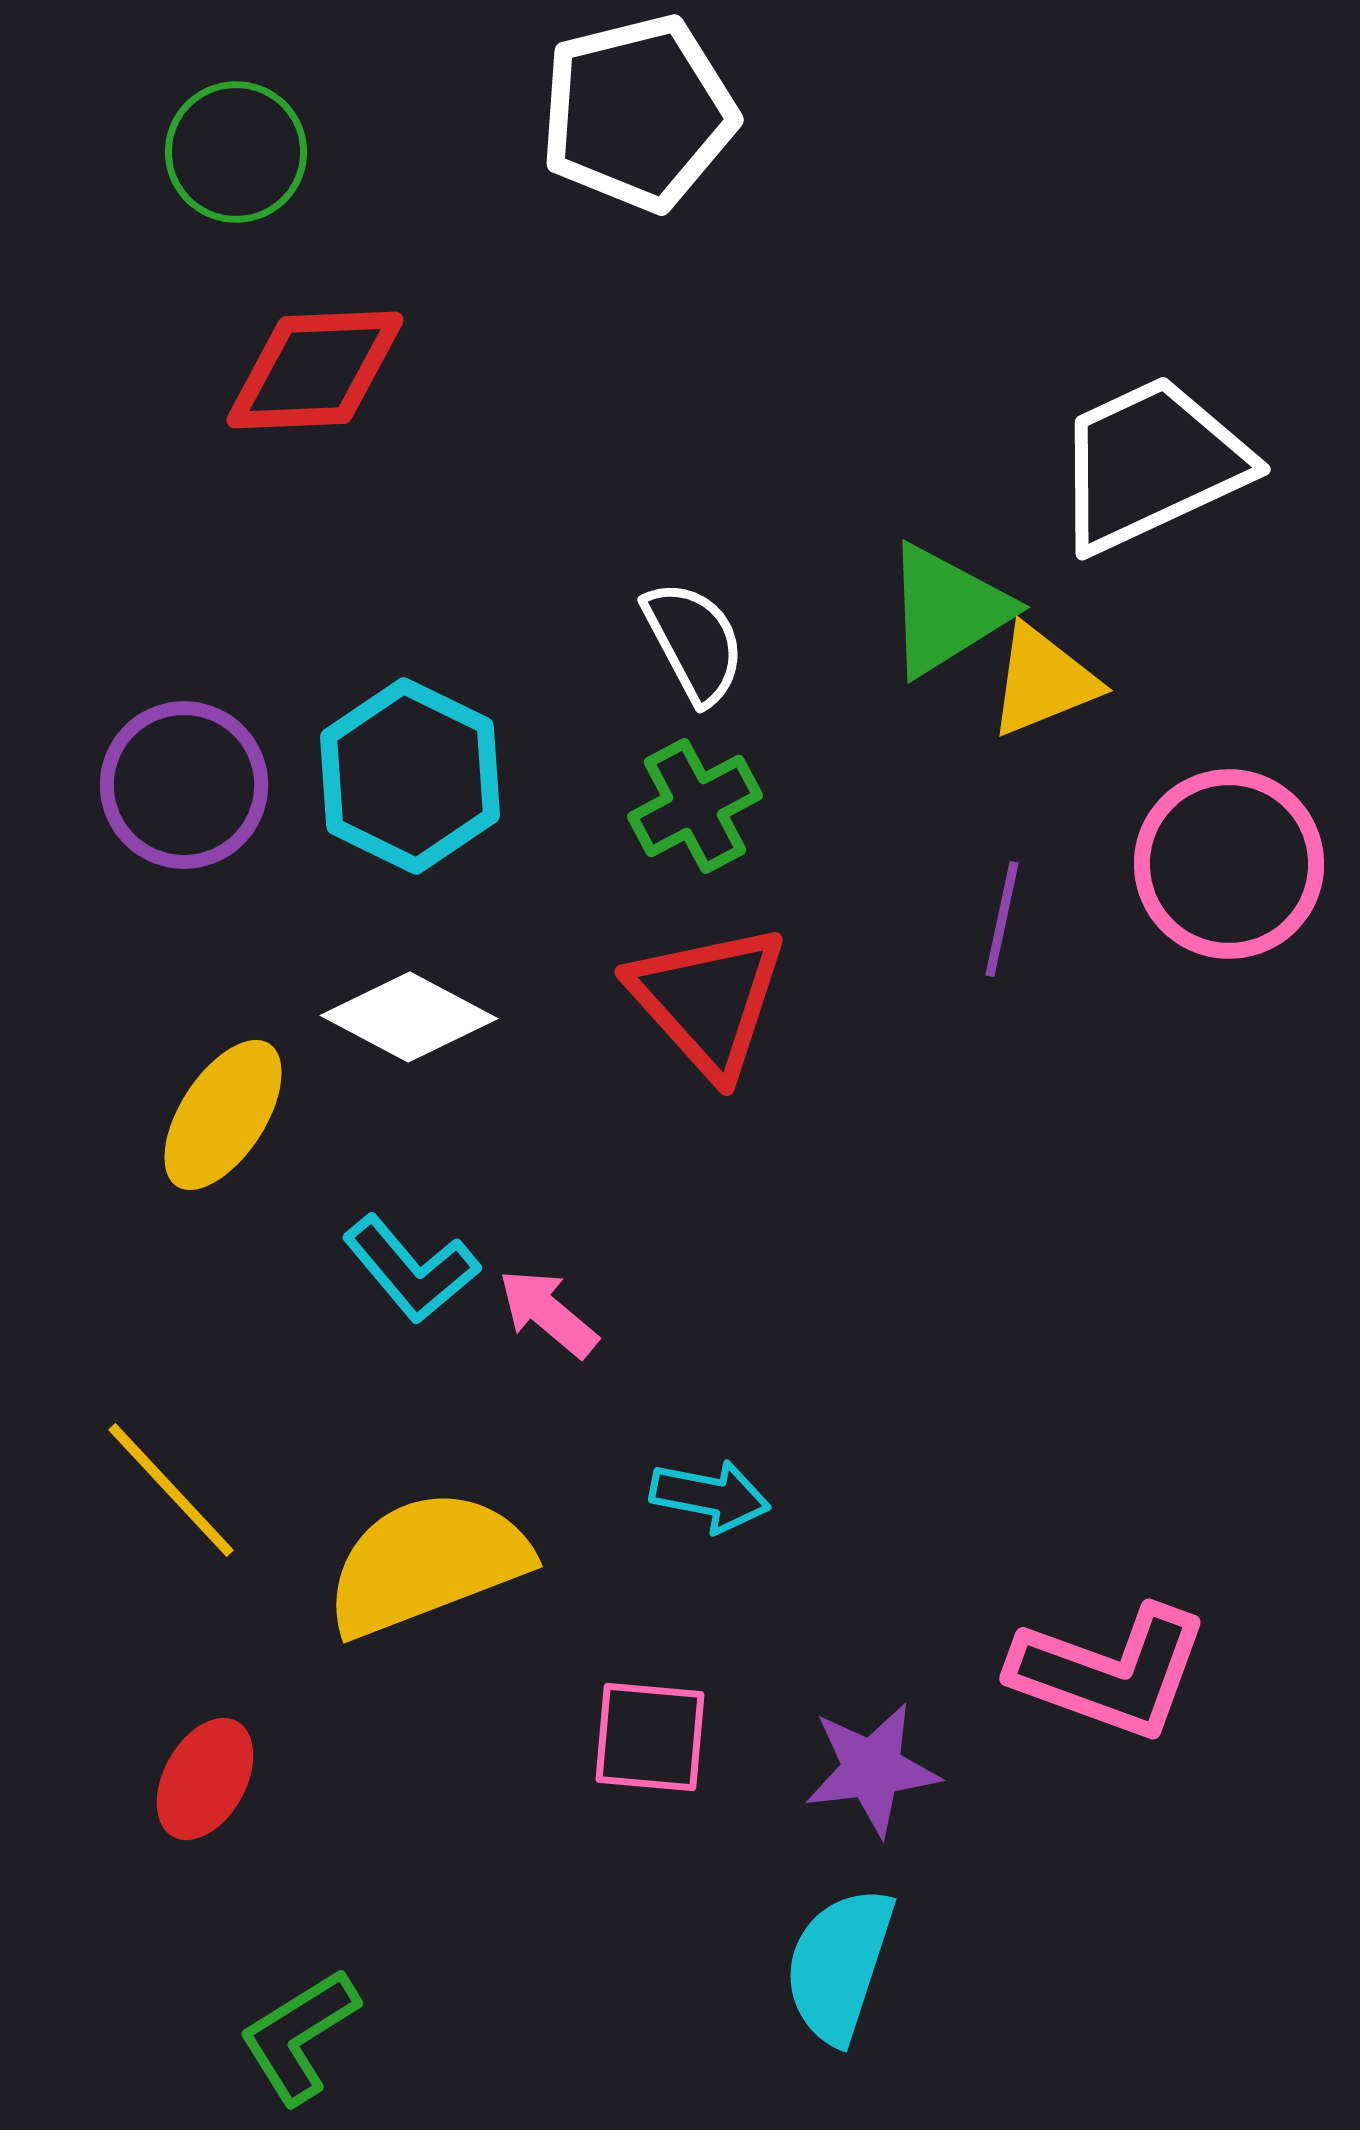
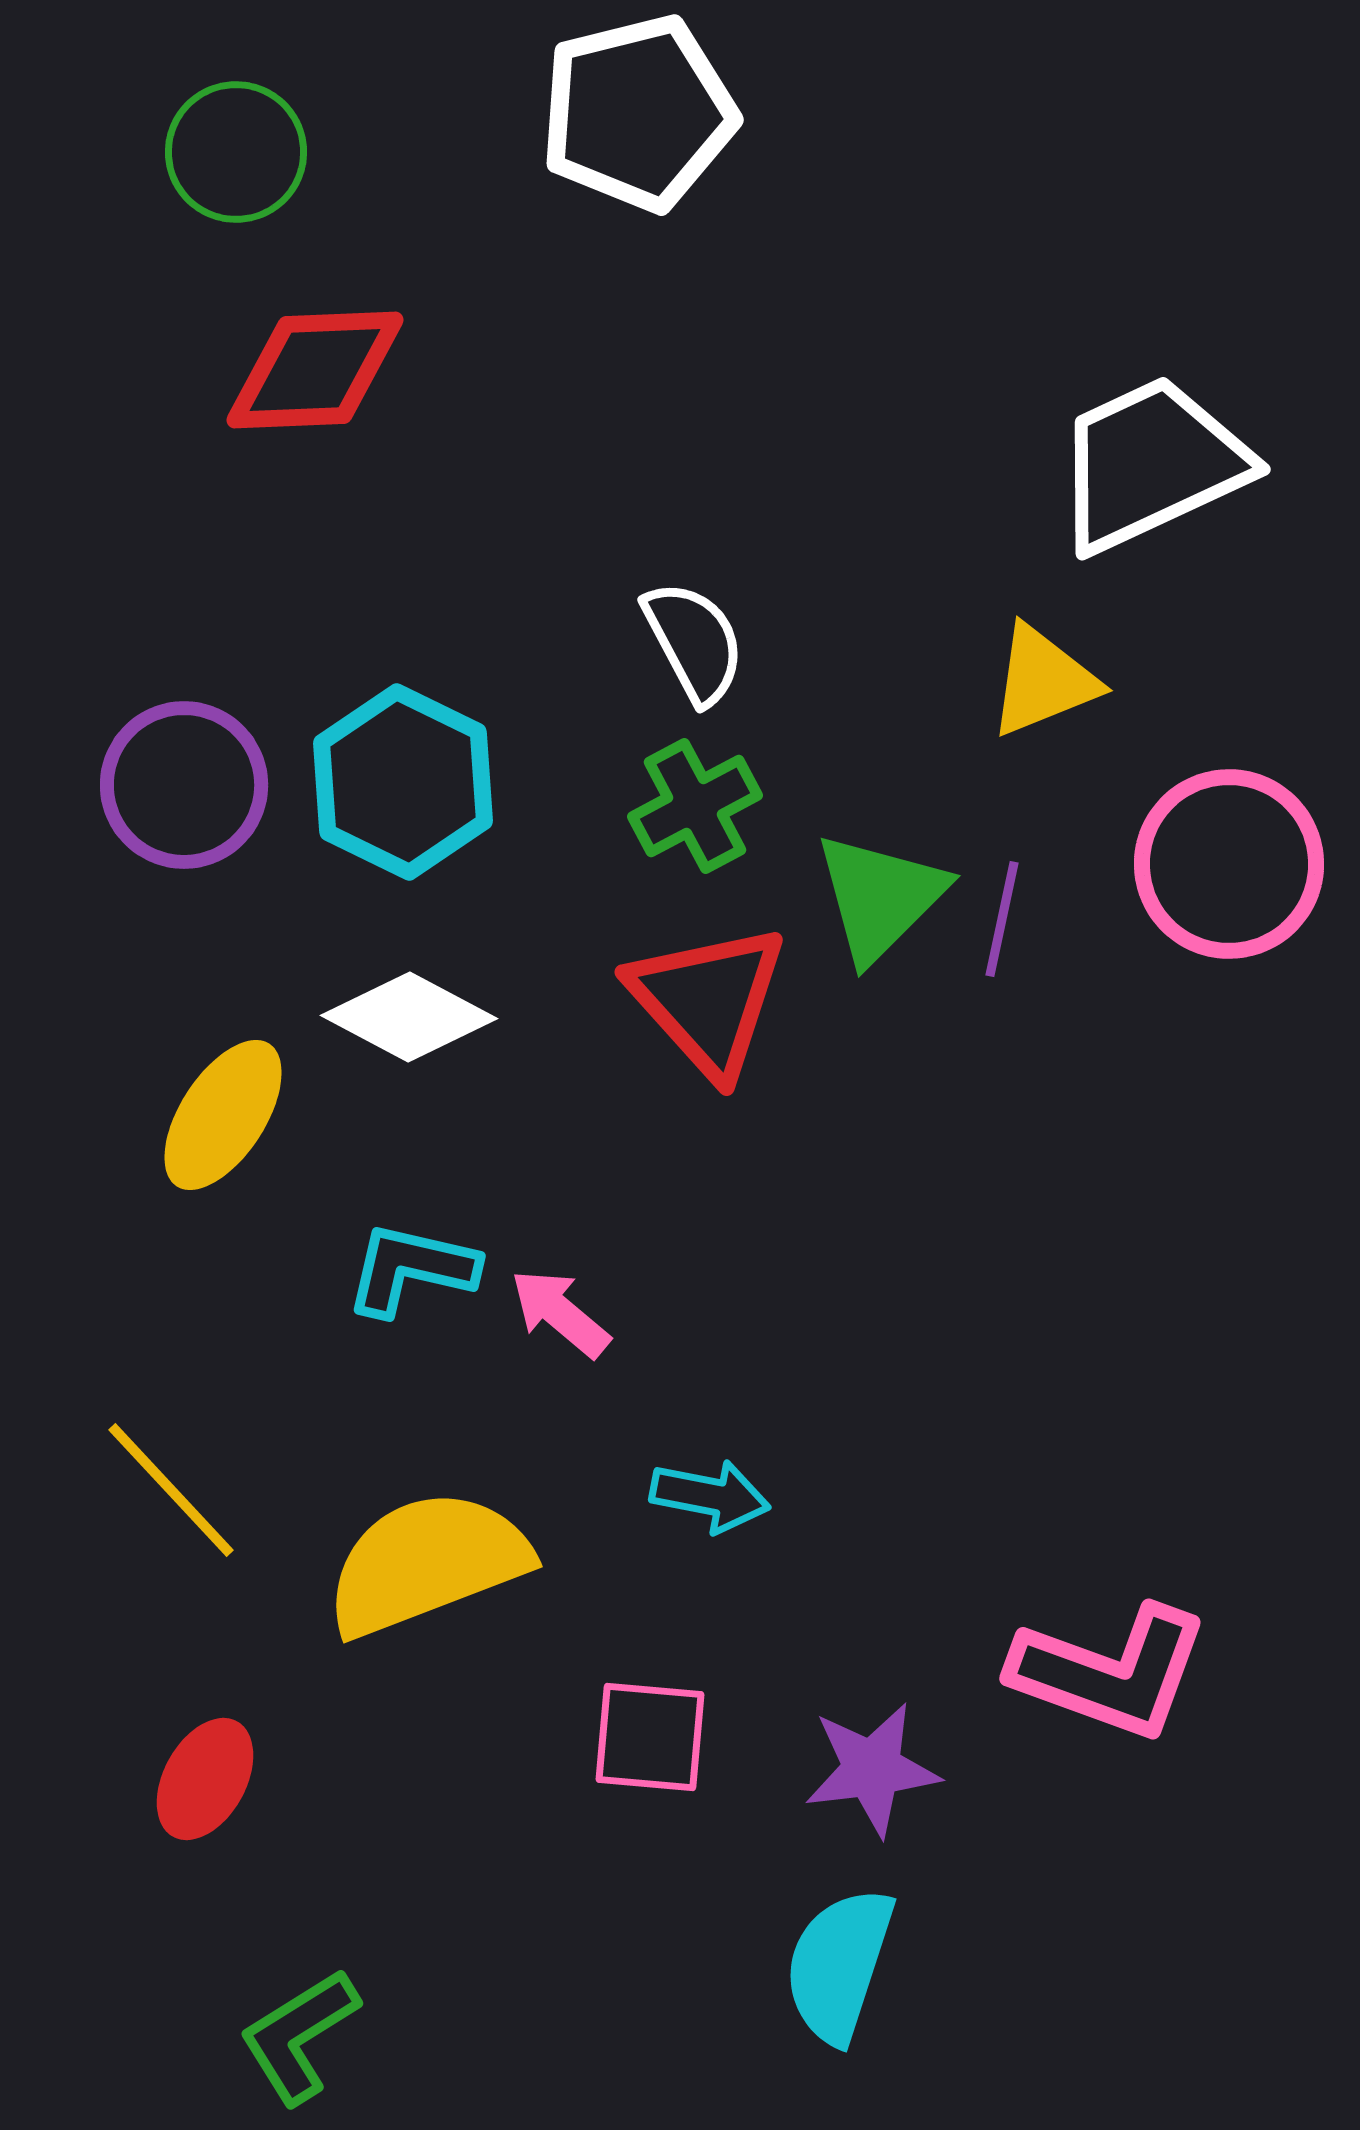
green triangle: moved 67 px left, 287 px down; rotated 13 degrees counterclockwise
cyan hexagon: moved 7 px left, 6 px down
cyan L-shape: rotated 143 degrees clockwise
pink arrow: moved 12 px right
